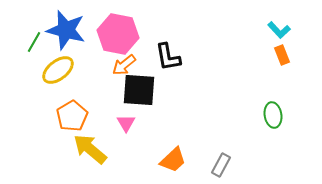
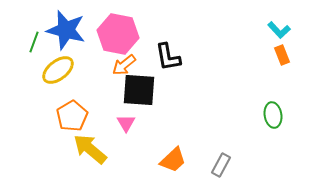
green line: rotated 10 degrees counterclockwise
